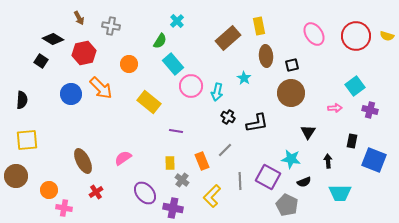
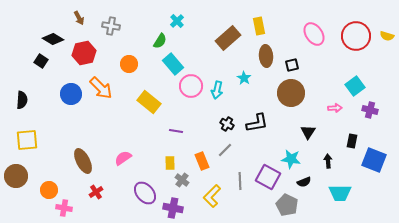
cyan arrow at (217, 92): moved 2 px up
black cross at (228, 117): moved 1 px left, 7 px down
